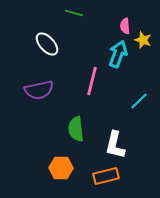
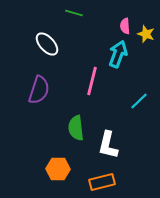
yellow star: moved 3 px right, 6 px up
purple semicircle: rotated 60 degrees counterclockwise
green semicircle: moved 1 px up
white L-shape: moved 7 px left
orange hexagon: moved 3 px left, 1 px down
orange rectangle: moved 4 px left, 6 px down
